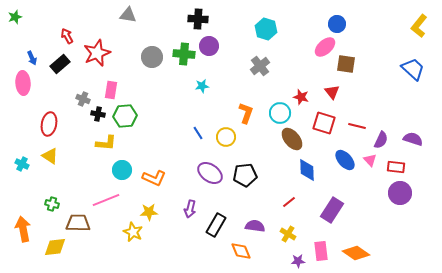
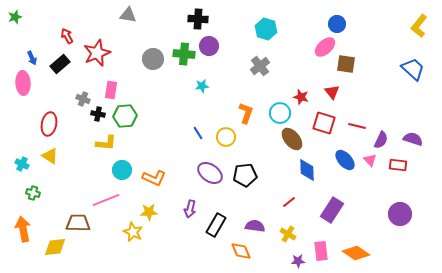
gray circle at (152, 57): moved 1 px right, 2 px down
red rectangle at (396, 167): moved 2 px right, 2 px up
purple circle at (400, 193): moved 21 px down
green cross at (52, 204): moved 19 px left, 11 px up
